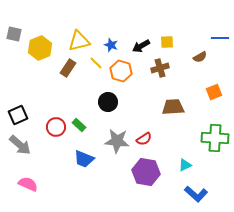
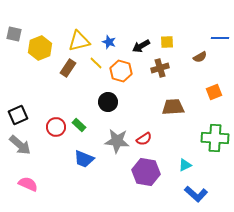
blue star: moved 2 px left, 3 px up
